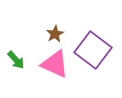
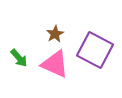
purple square: moved 2 px right; rotated 9 degrees counterclockwise
green arrow: moved 3 px right, 2 px up
